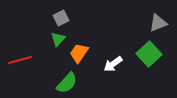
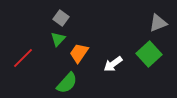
gray square: rotated 28 degrees counterclockwise
red line: moved 3 px right, 2 px up; rotated 30 degrees counterclockwise
